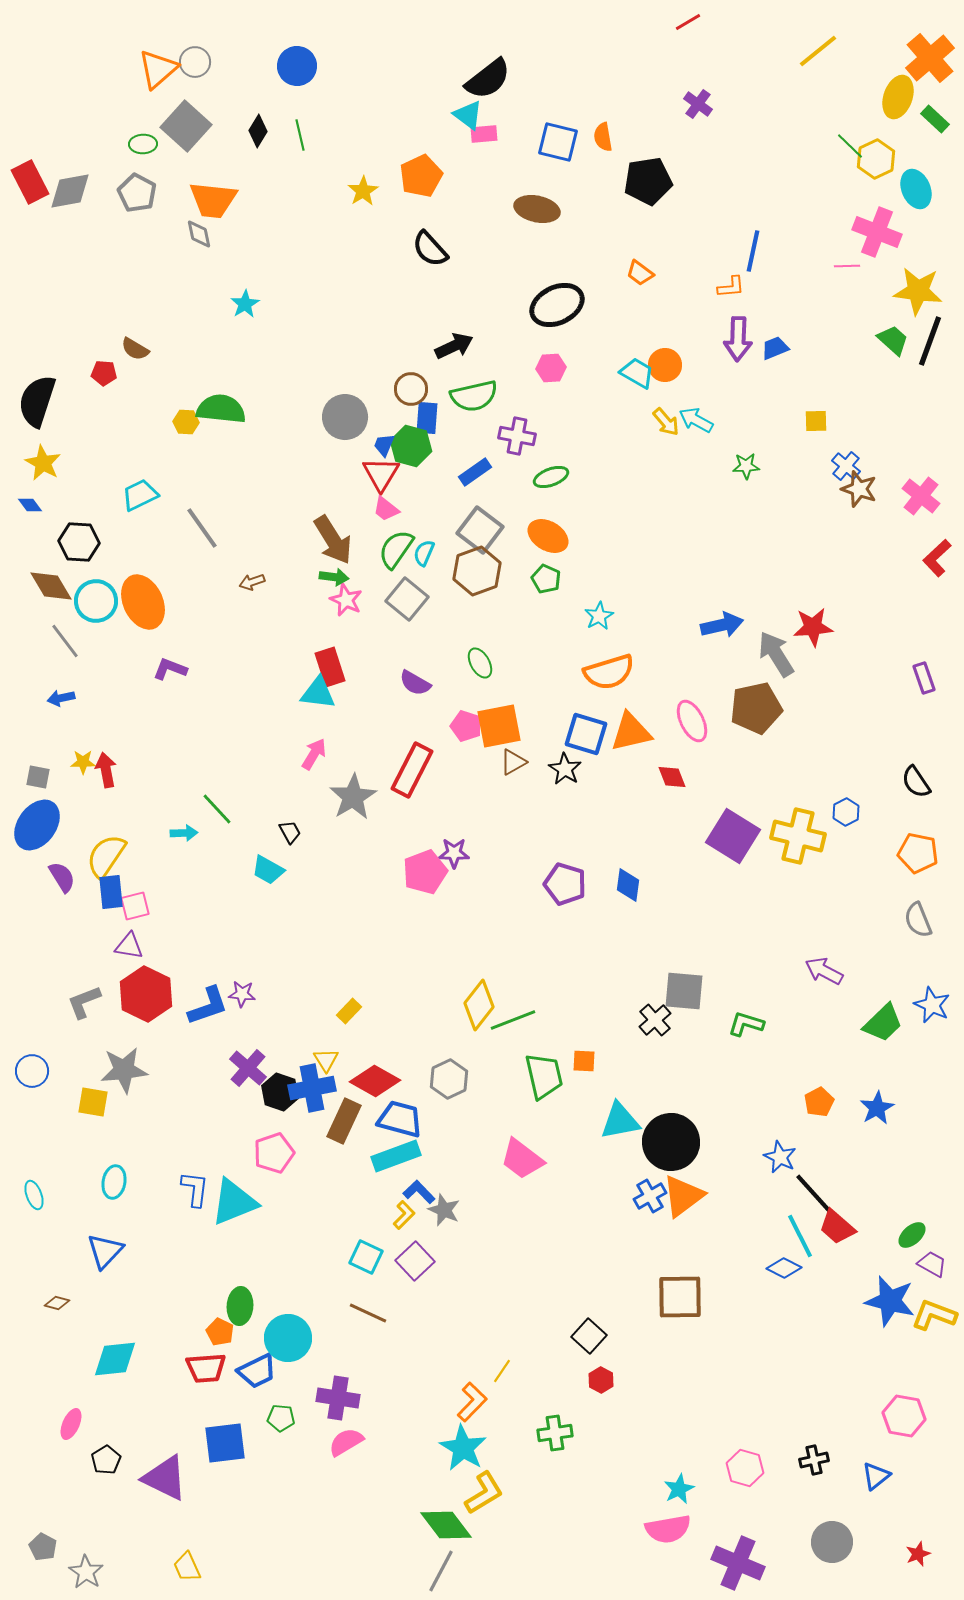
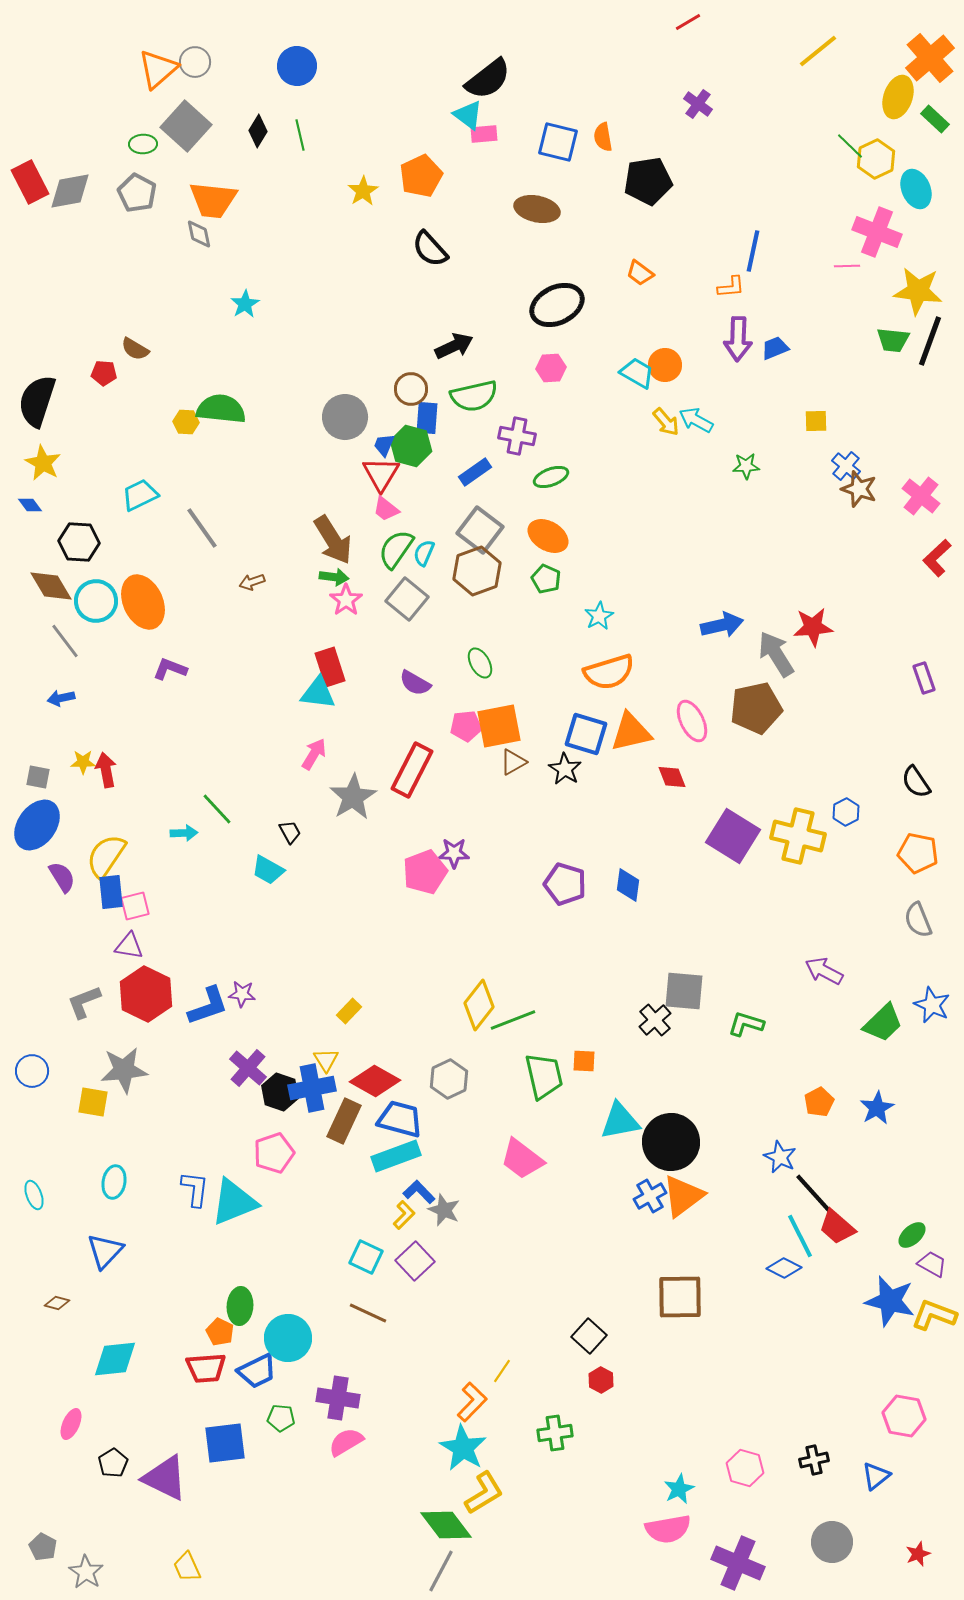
green trapezoid at (893, 340): rotated 144 degrees clockwise
pink star at (346, 600): rotated 12 degrees clockwise
pink pentagon at (466, 726): rotated 24 degrees counterclockwise
black pentagon at (106, 1460): moved 7 px right, 3 px down
